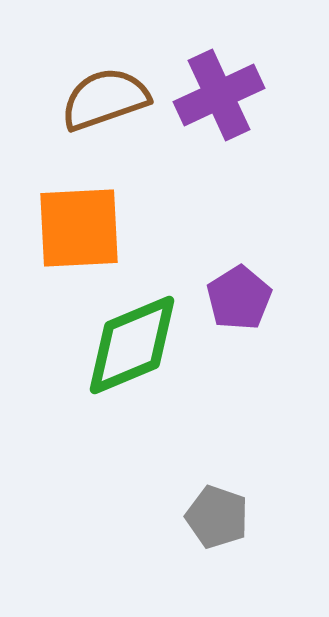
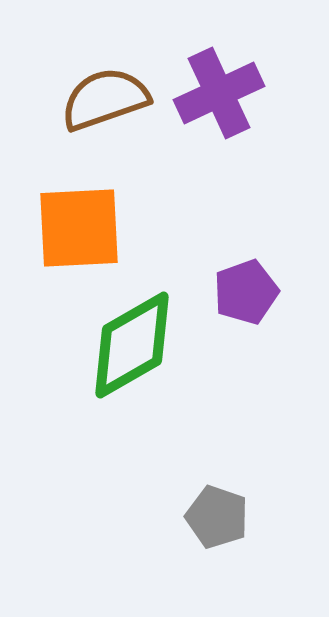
purple cross: moved 2 px up
purple pentagon: moved 7 px right, 6 px up; rotated 12 degrees clockwise
green diamond: rotated 7 degrees counterclockwise
